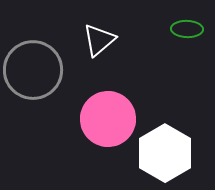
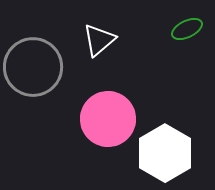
green ellipse: rotated 28 degrees counterclockwise
gray circle: moved 3 px up
